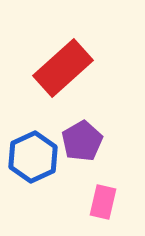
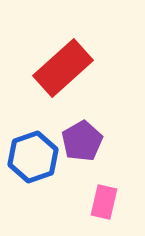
blue hexagon: rotated 6 degrees clockwise
pink rectangle: moved 1 px right
